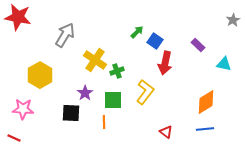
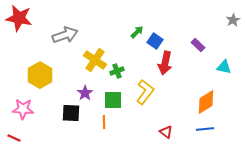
red star: moved 1 px right, 1 px down
gray arrow: rotated 40 degrees clockwise
cyan triangle: moved 3 px down
